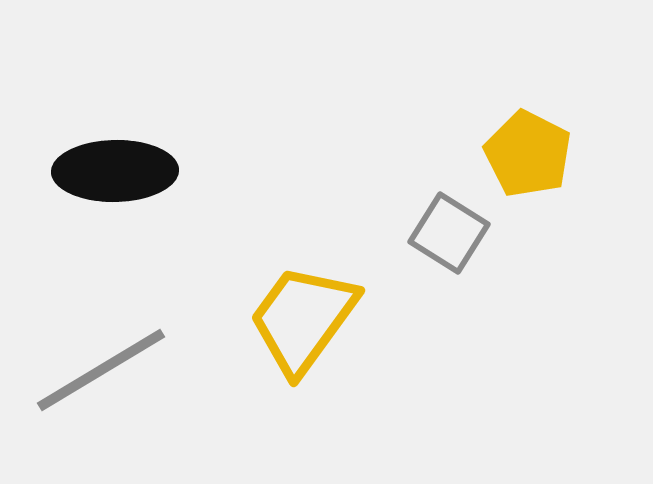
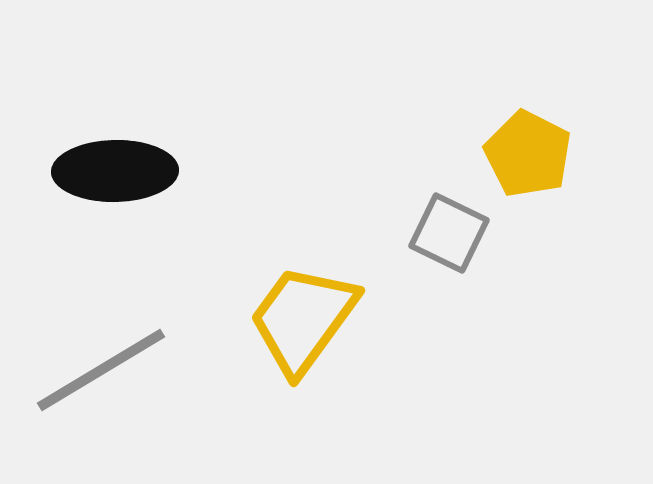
gray square: rotated 6 degrees counterclockwise
